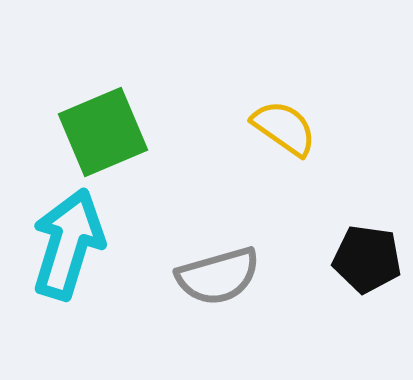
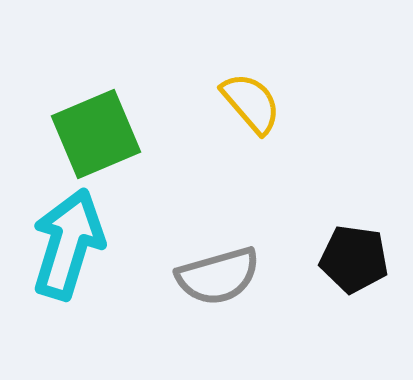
yellow semicircle: moved 33 px left, 25 px up; rotated 14 degrees clockwise
green square: moved 7 px left, 2 px down
black pentagon: moved 13 px left
